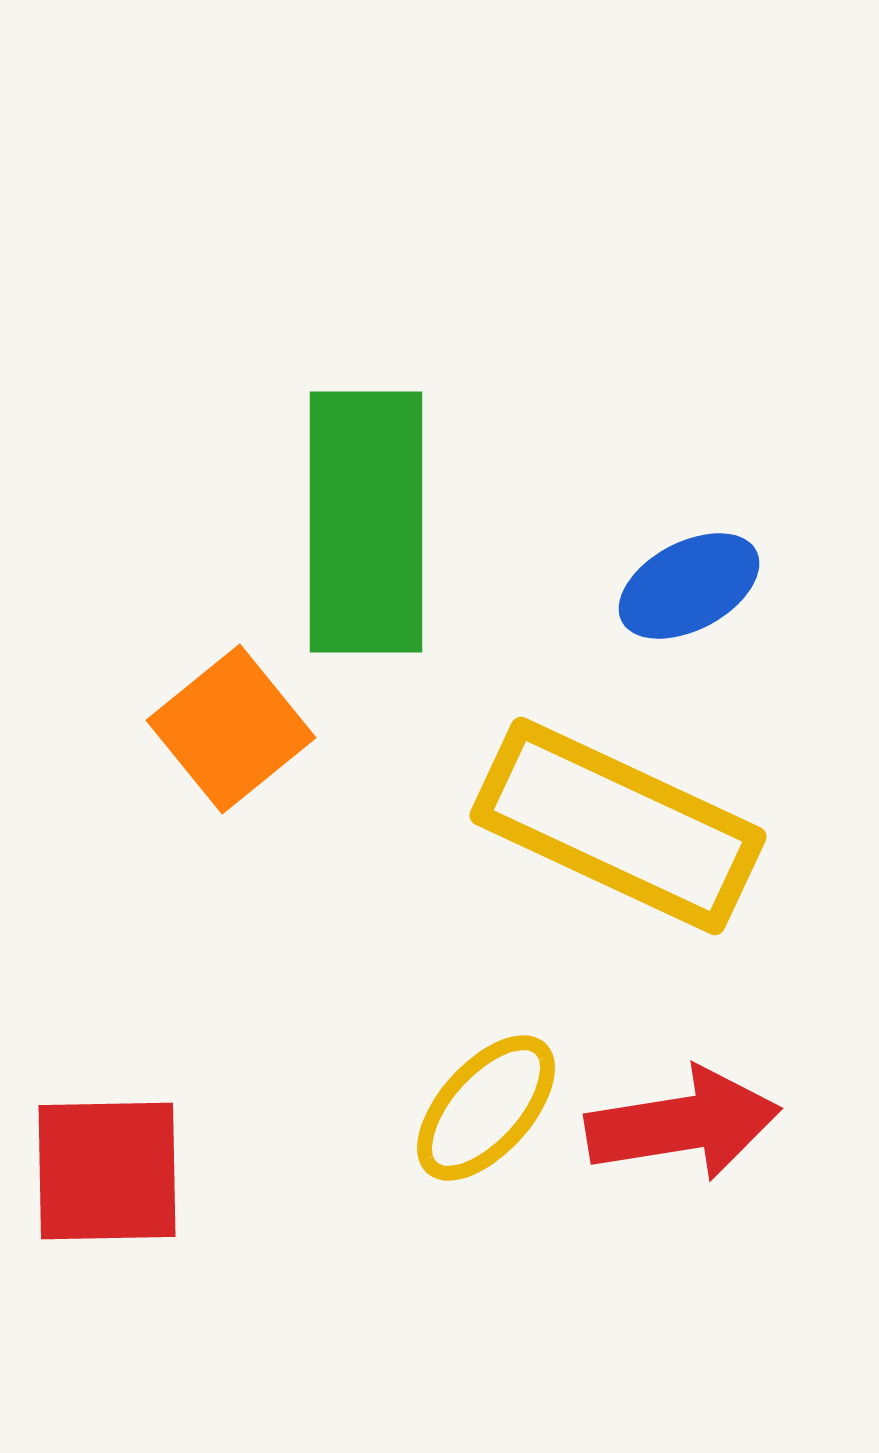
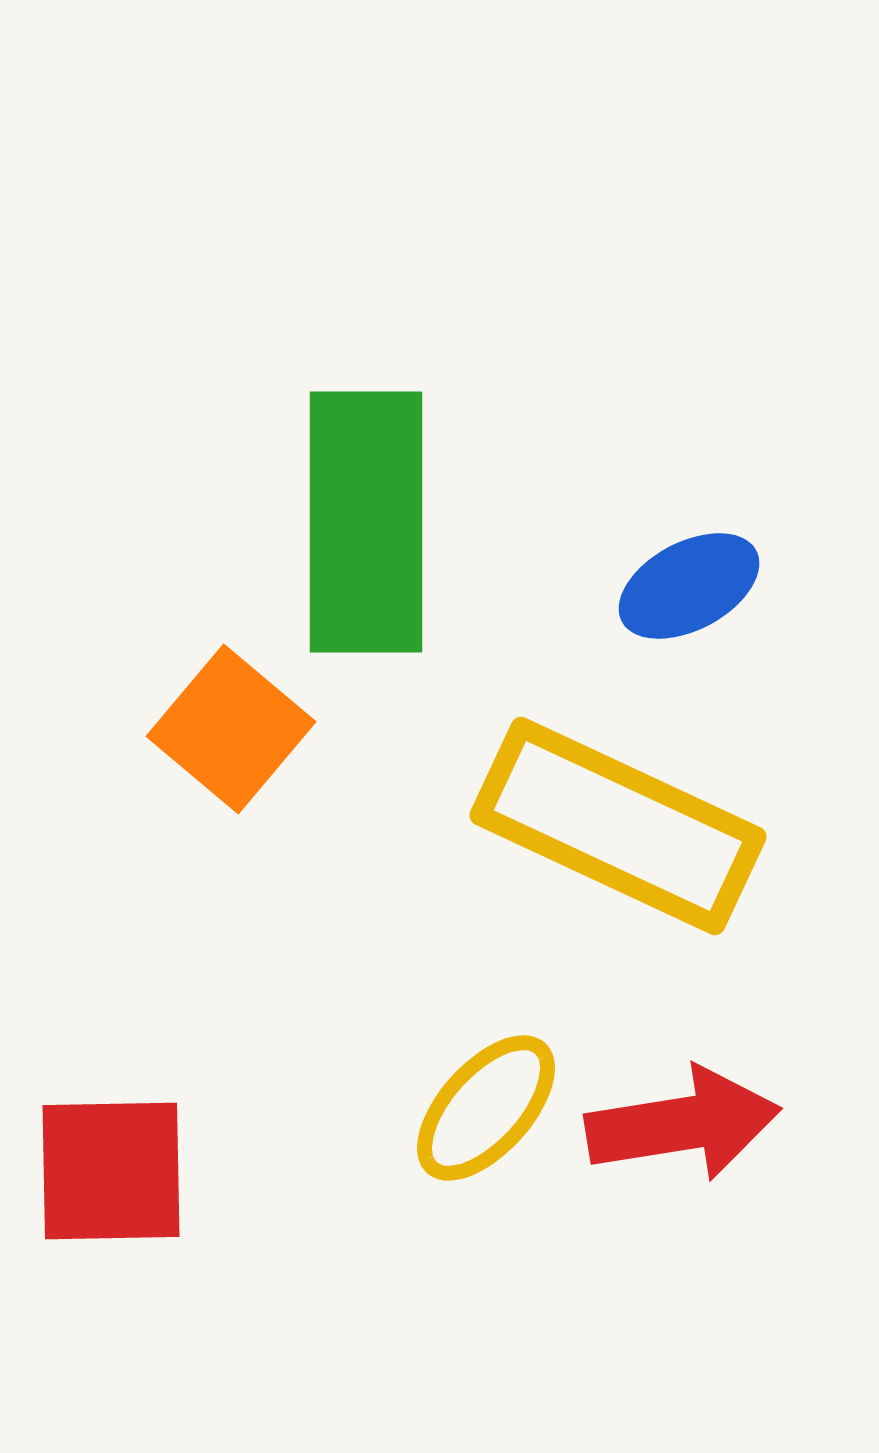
orange square: rotated 11 degrees counterclockwise
red square: moved 4 px right
